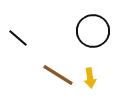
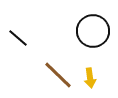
brown line: rotated 12 degrees clockwise
